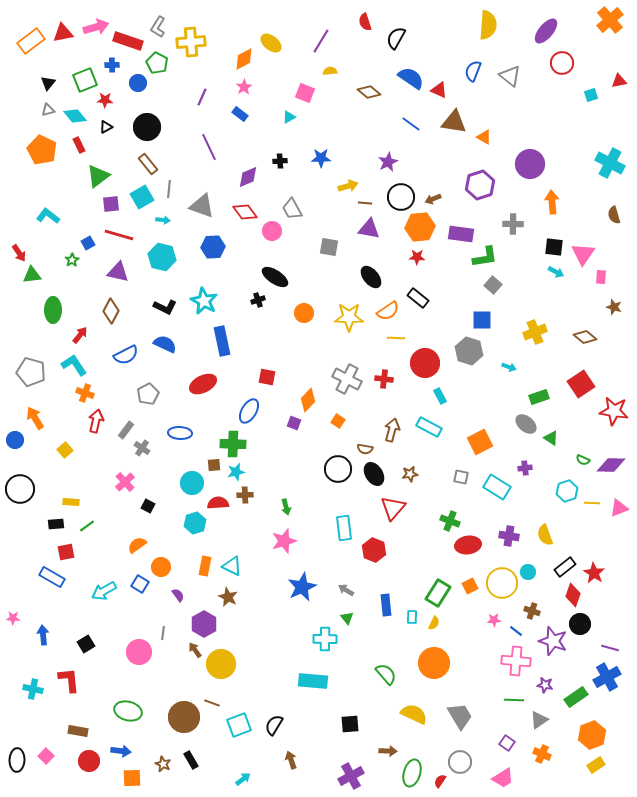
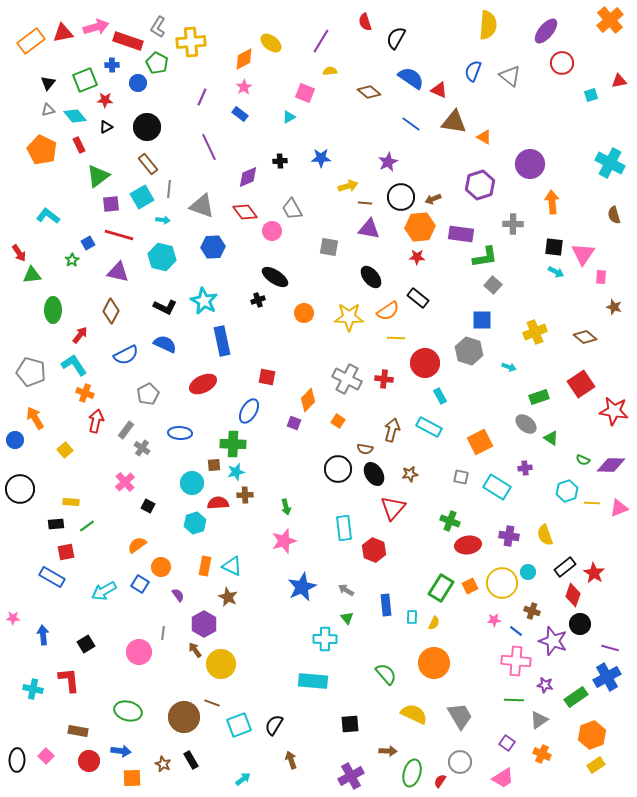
green rectangle at (438, 593): moved 3 px right, 5 px up
